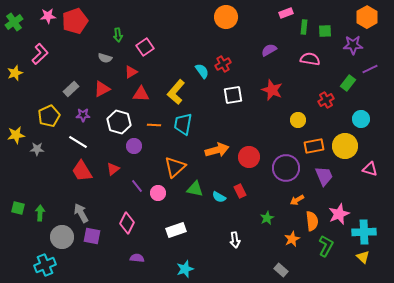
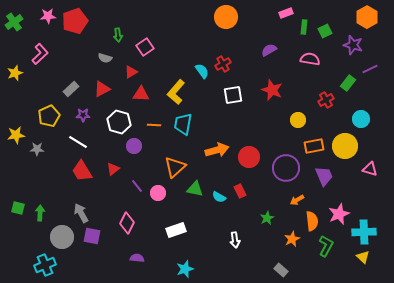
green square at (325, 31): rotated 24 degrees counterclockwise
purple star at (353, 45): rotated 18 degrees clockwise
